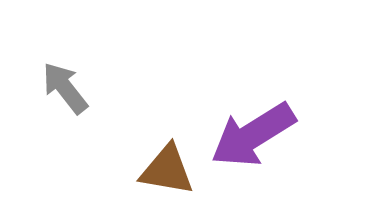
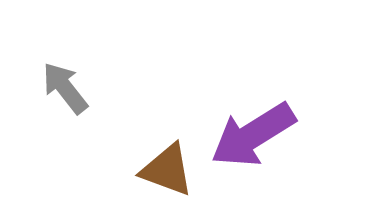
brown triangle: rotated 10 degrees clockwise
